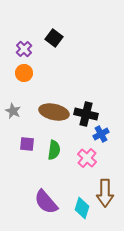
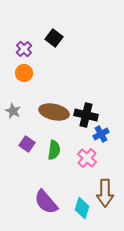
black cross: moved 1 px down
purple square: rotated 28 degrees clockwise
